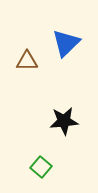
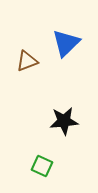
brown triangle: rotated 20 degrees counterclockwise
green square: moved 1 px right, 1 px up; rotated 15 degrees counterclockwise
